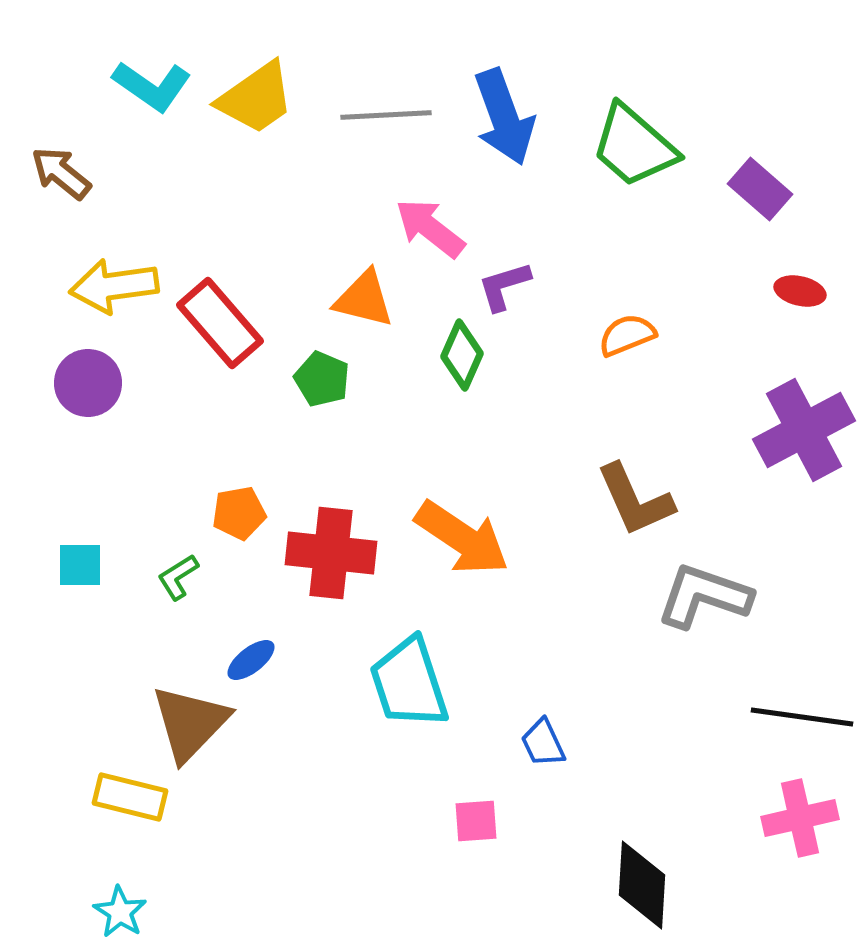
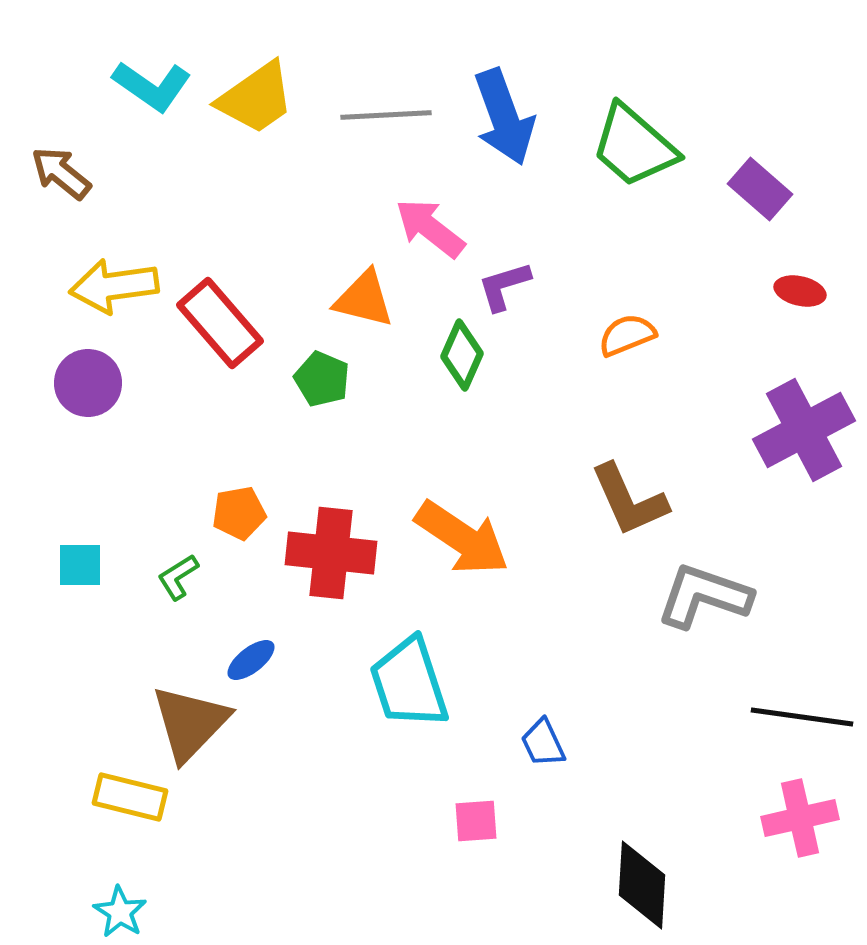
brown L-shape: moved 6 px left
